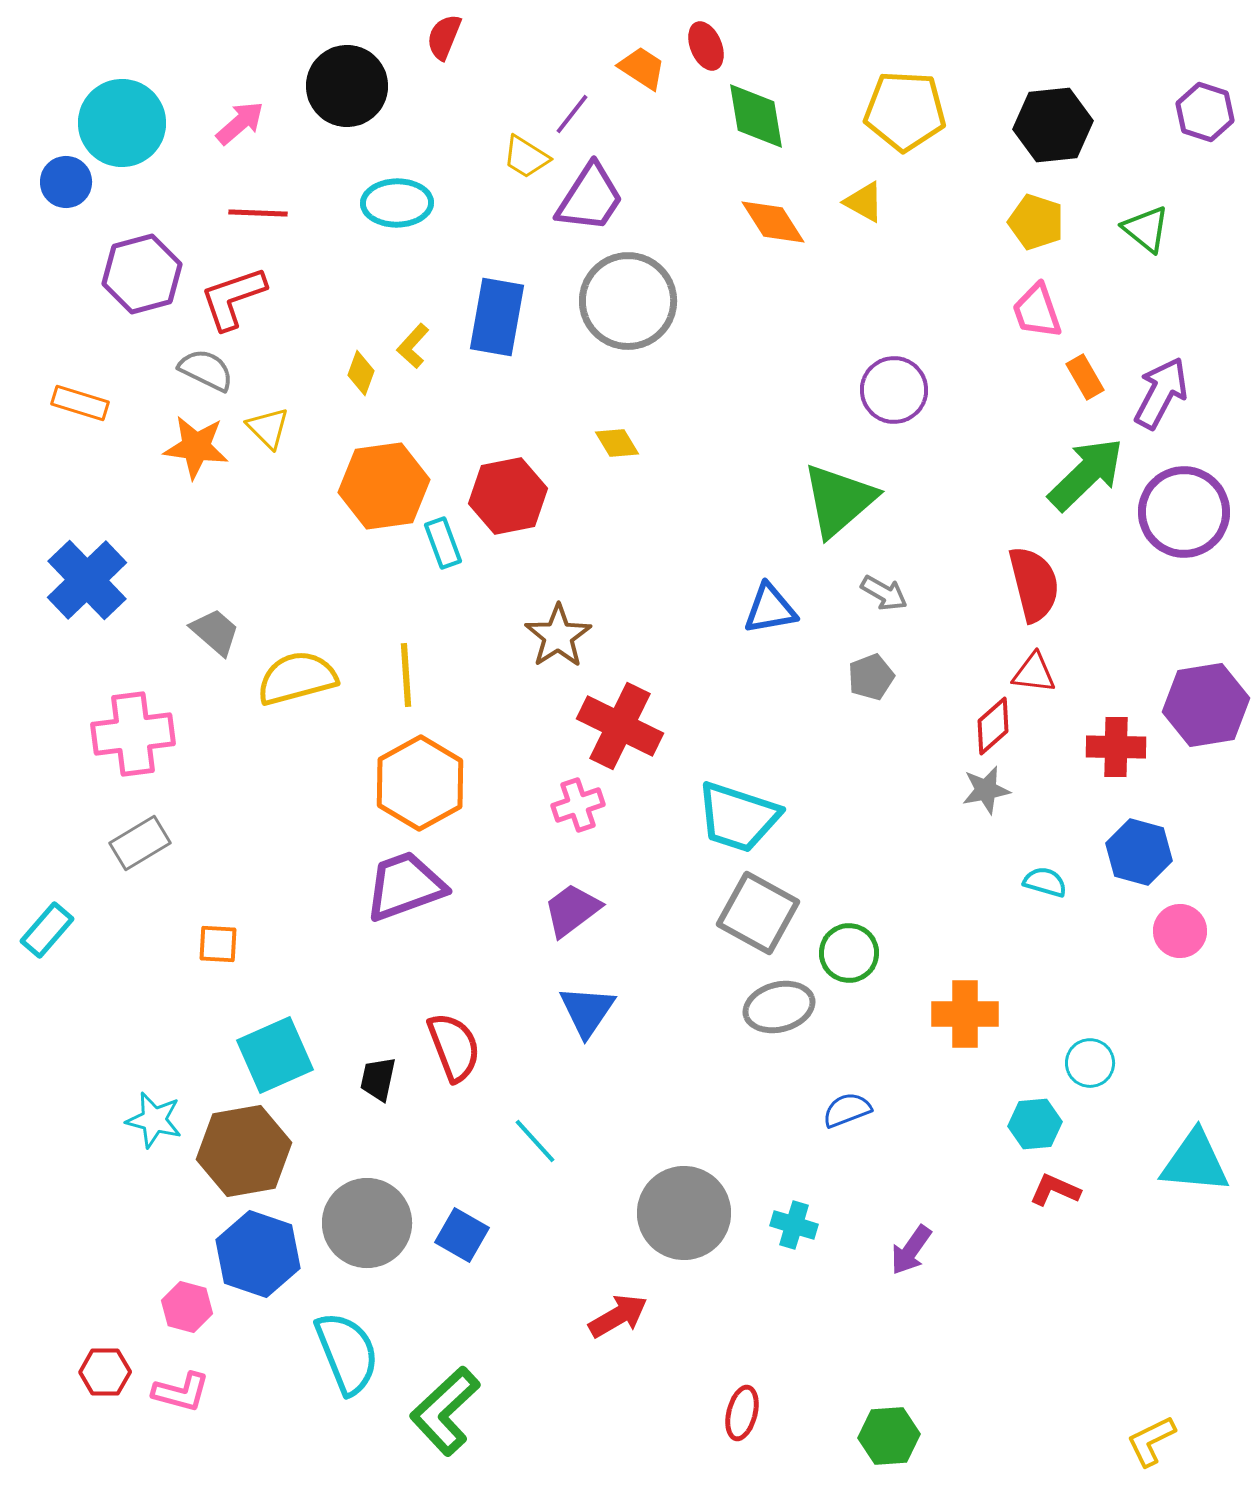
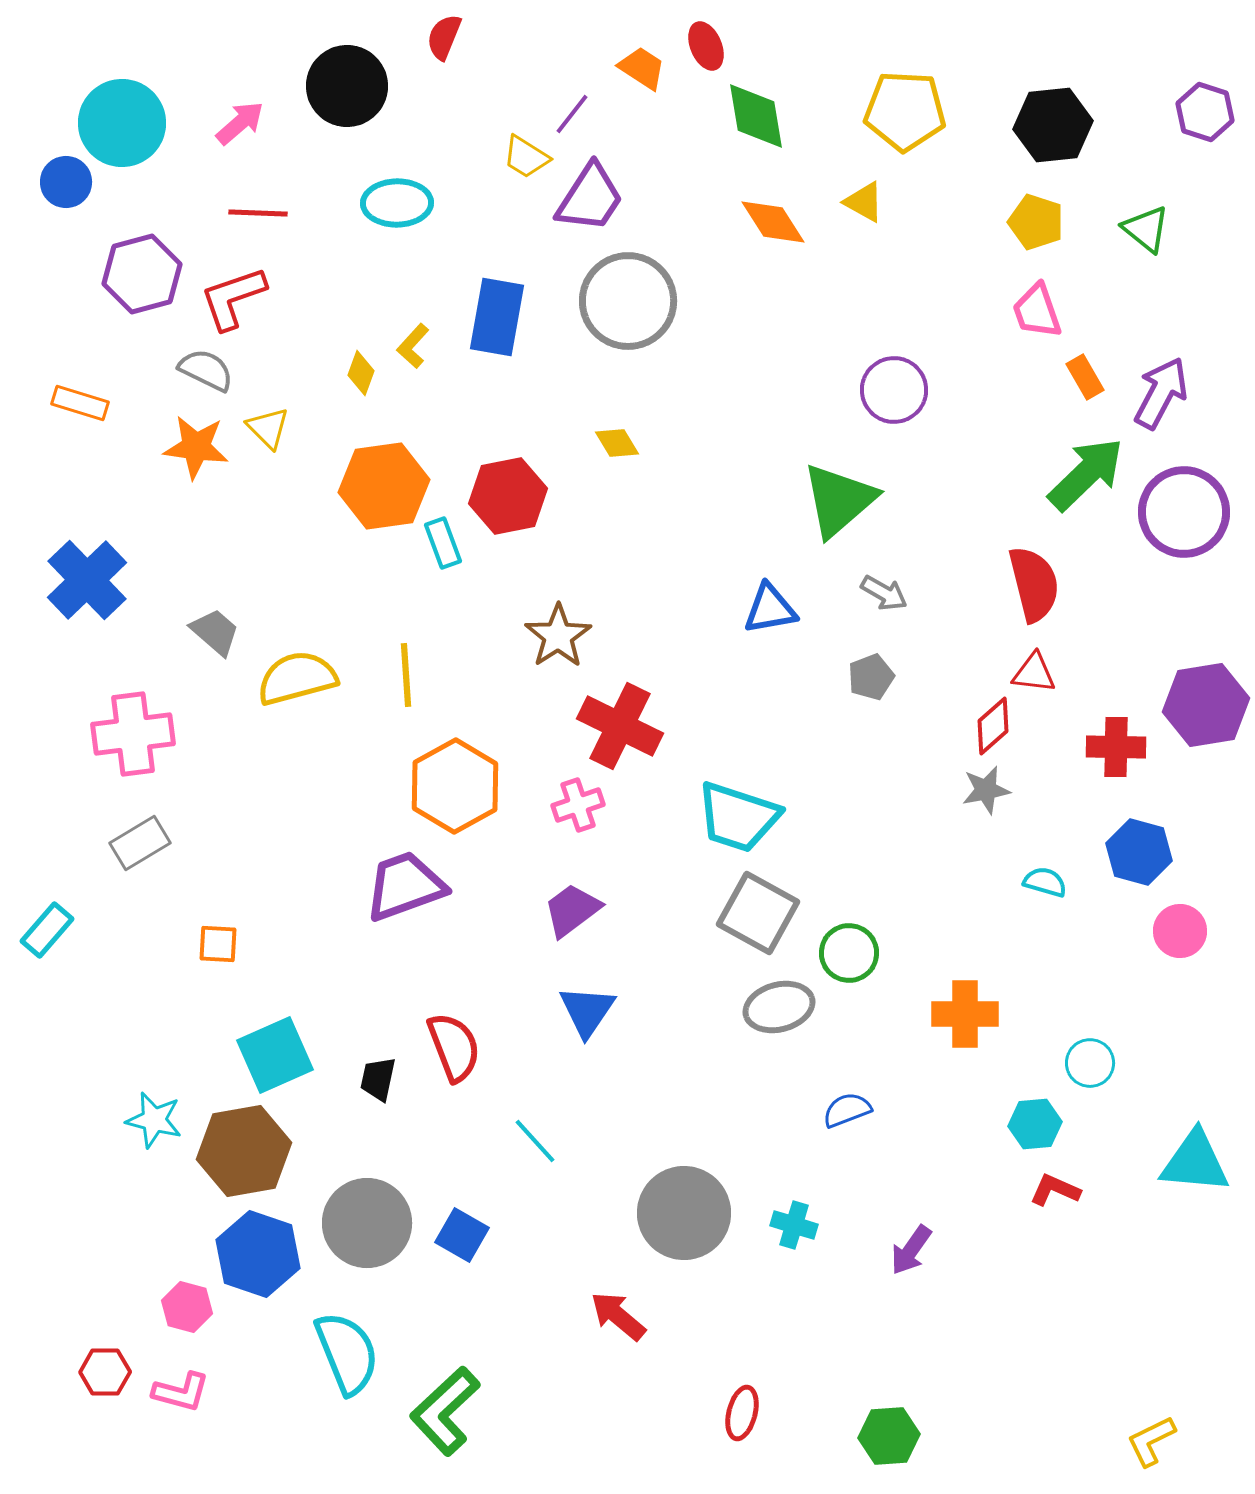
orange hexagon at (420, 783): moved 35 px right, 3 px down
red arrow at (618, 1316): rotated 110 degrees counterclockwise
